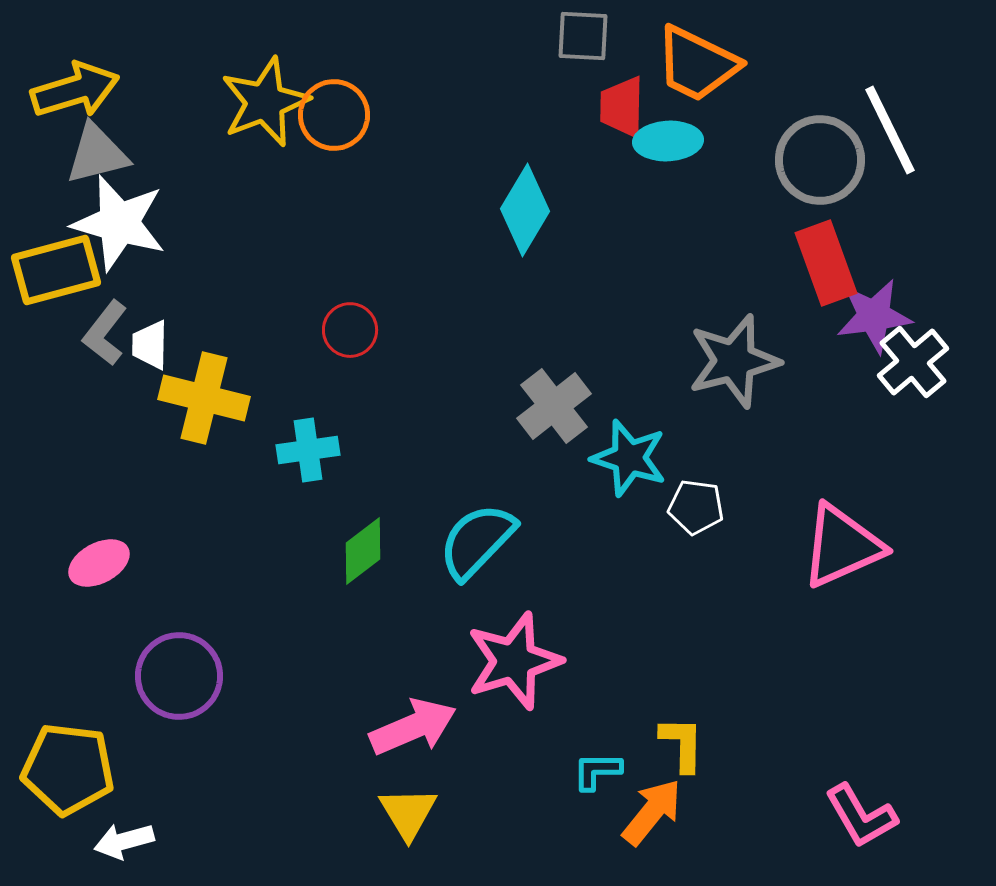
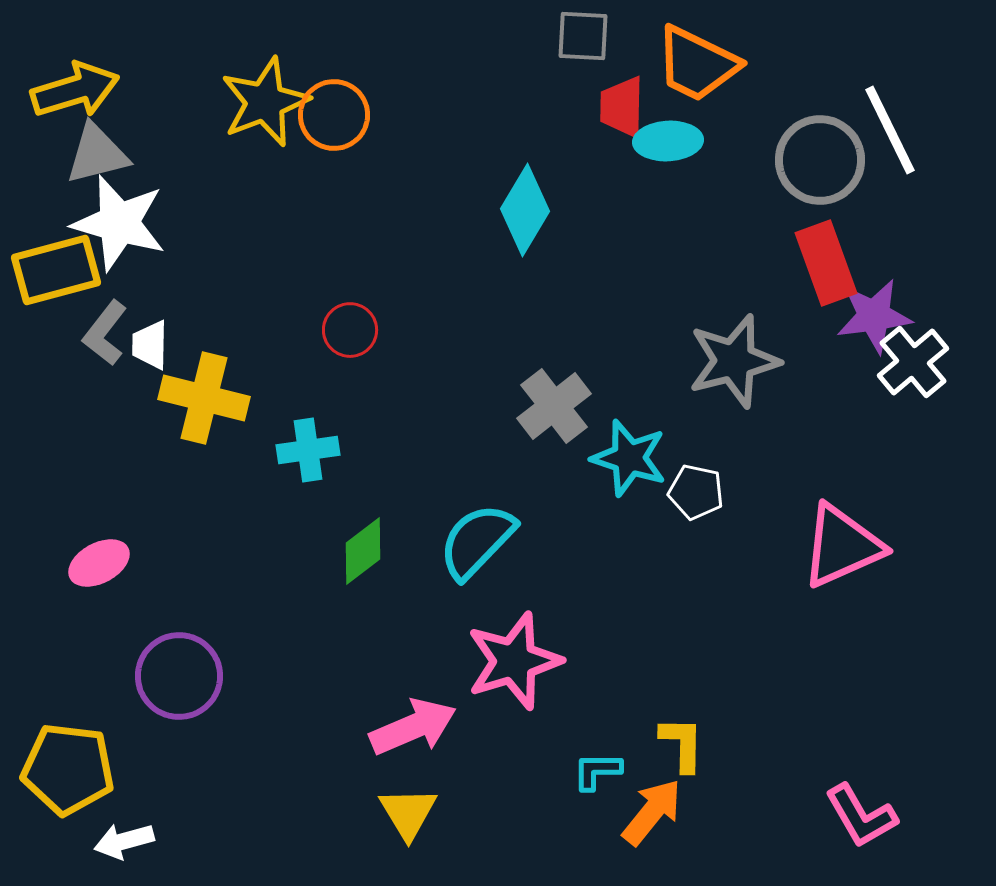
white pentagon: moved 15 px up; rotated 4 degrees clockwise
